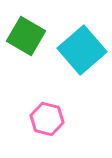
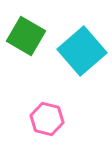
cyan square: moved 1 px down
